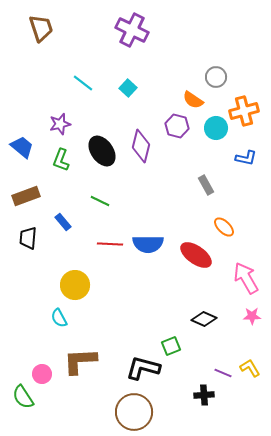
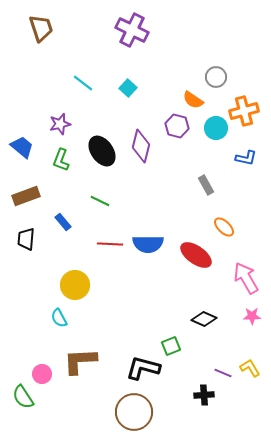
black trapezoid: moved 2 px left, 1 px down
